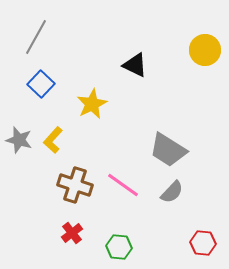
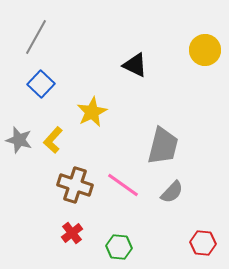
yellow star: moved 8 px down
gray trapezoid: moved 5 px left, 4 px up; rotated 108 degrees counterclockwise
